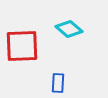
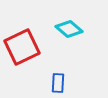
red square: moved 1 px down; rotated 24 degrees counterclockwise
